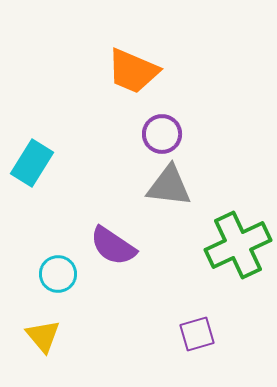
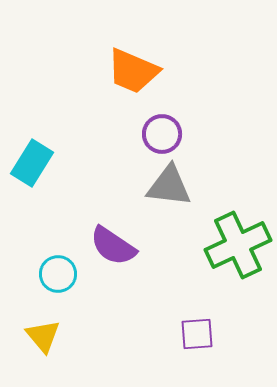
purple square: rotated 12 degrees clockwise
